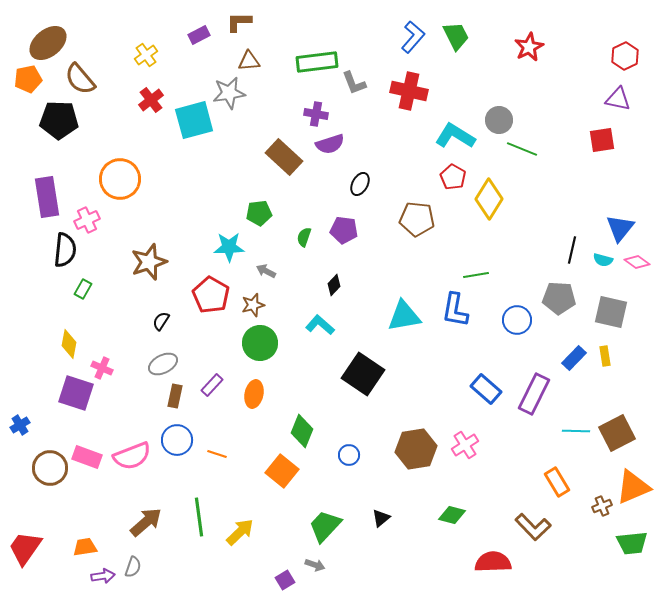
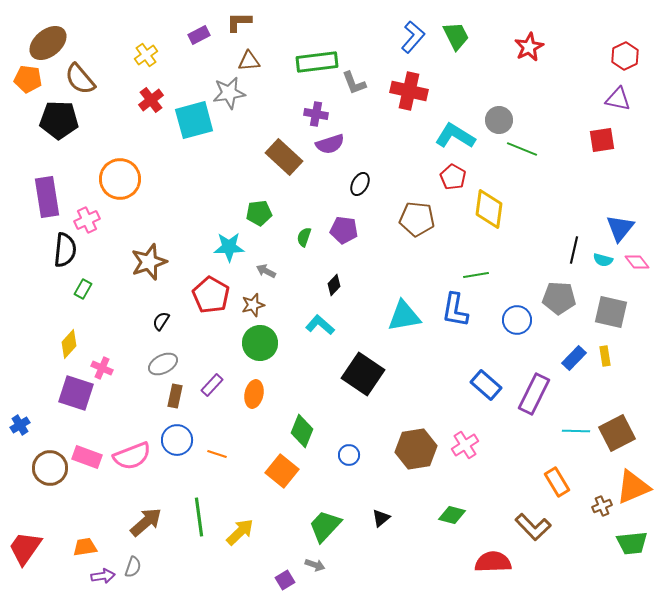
orange pentagon at (28, 79): rotated 20 degrees clockwise
yellow diamond at (489, 199): moved 10 px down; rotated 24 degrees counterclockwise
black line at (572, 250): moved 2 px right
pink diamond at (637, 262): rotated 15 degrees clockwise
yellow diamond at (69, 344): rotated 32 degrees clockwise
blue rectangle at (486, 389): moved 4 px up
